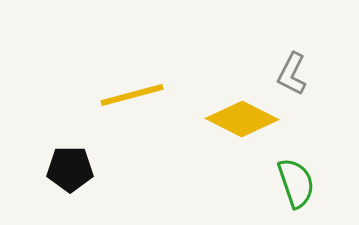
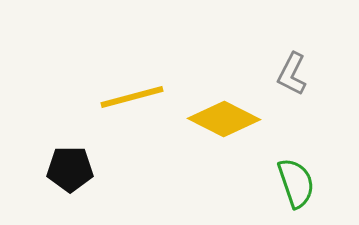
yellow line: moved 2 px down
yellow diamond: moved 18 px left
